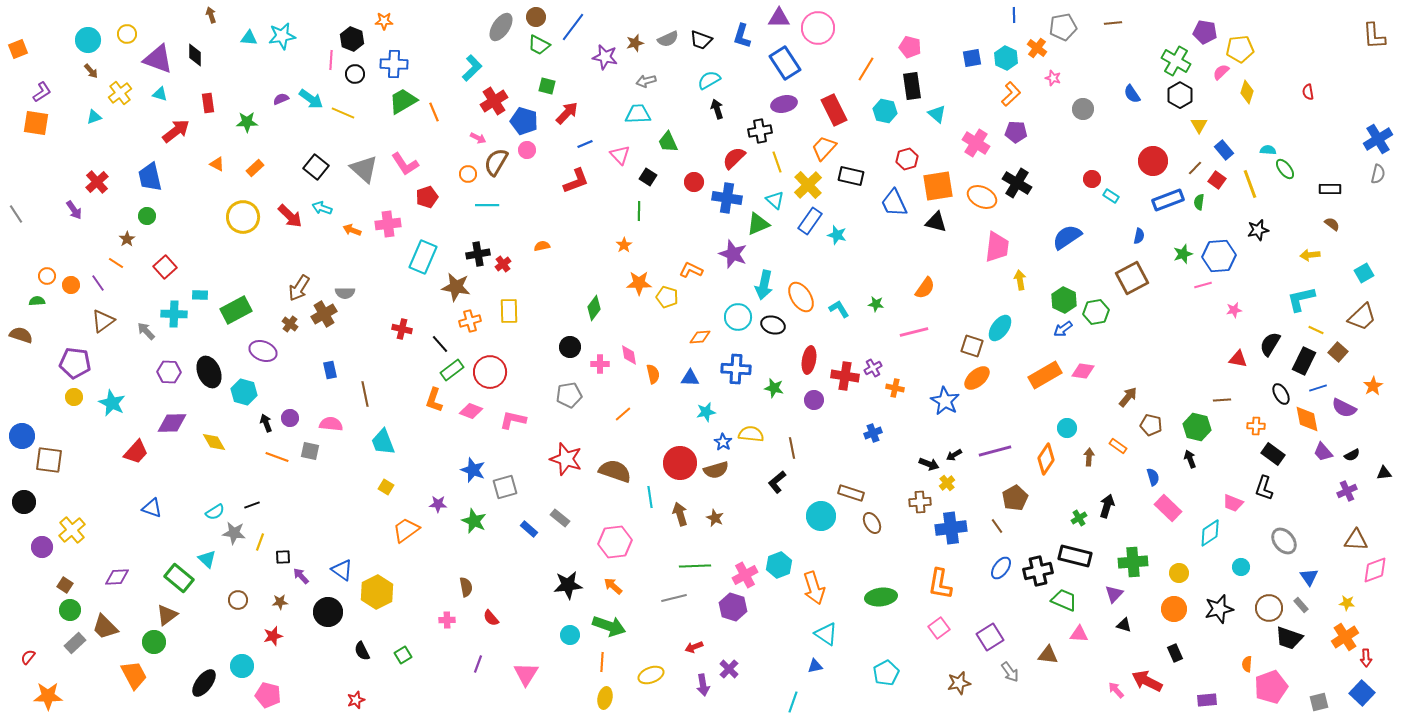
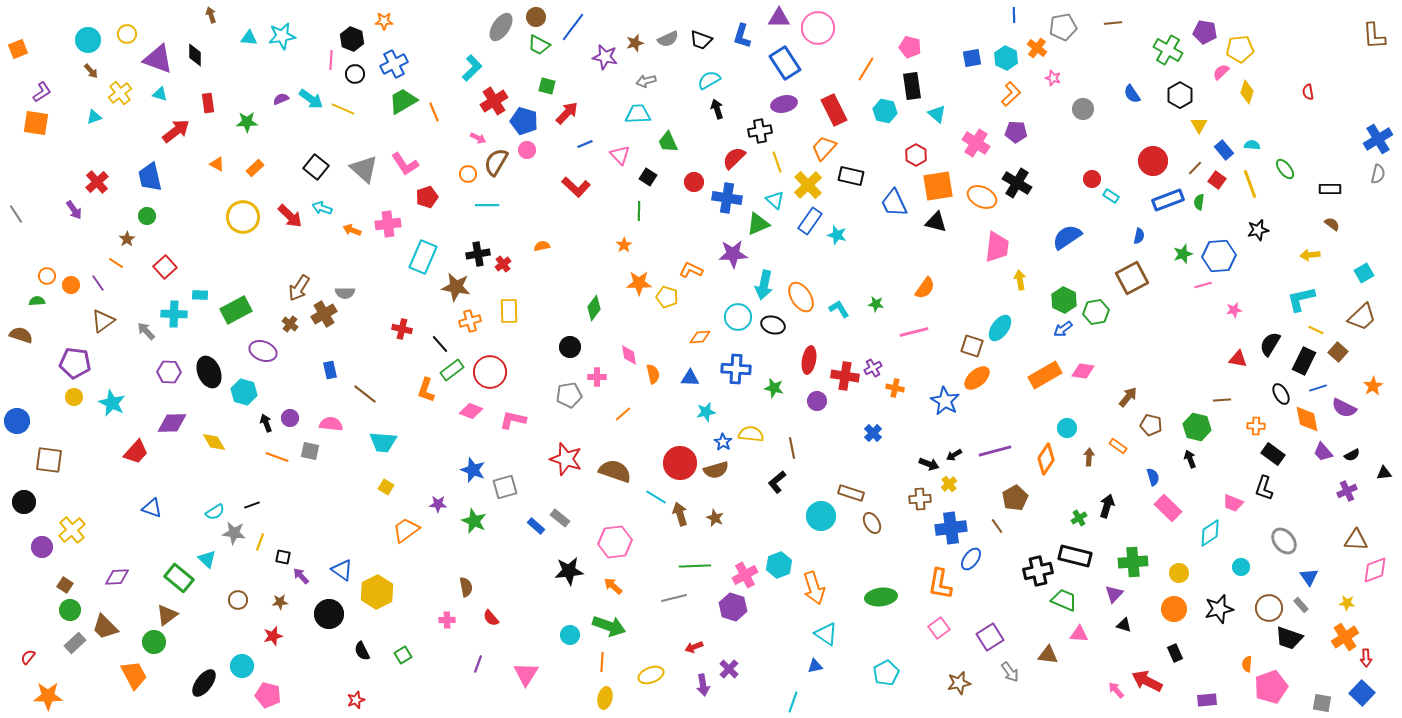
green cross at (1176, 61): moved 8 px left, 11 px up
blue cross at (394, 64): rotated 28 degrees counterclockwise
yellow line at (343, 113): moved 4 px up
cyan semicircle at (1268, 150): moved 16 px left, 5 px up
red hexagon at (907, 159): moved 9 px right, 4 px up; rotated 15 degrees counterclockwise
red L-shape at (576, 181): moved 6 px down; rotated 64 degrees clockwise
purple star at (733, 254): rotated 24 degrees counterclockwise
pink cross at (600, 364): moved 3 px left, 13 px down
brown line at (365, 394): rotated 40 degrees counterclockwise
orange L-shape at (434, 400): moved 8 px left, 10 px up
purple circle at (814, 400): moved 3 px right, 1 px down
blue cross at (873, 433): rotated 24 degrees counterclockwise
blue circle at (22, 436): moved 5 px left, 15 px up
cyan trapezoid at (383, 442): rotated 64 degrees counterclockwise
yellow cross at (947, 483): moved 2 px right, 1 px down
cyan line at (650, 497): moved 6 px right; rotated 50 degrees counterclockwise
brown cross at (920, 502): moved 3 px up
blue rectangle at (529, 529): moved 7 px right, 3 px up
black square at (283, 557): rotated 14 degrees clockwise
blue ellipse at (1001, 568): moved 30 px left, 9 px up
black star at (568, 585): moved 1 px right, 14 px up
black circle at (328, 612): moved 1 px right, 2 px down
gray square at (1319, 702): moved 3 px right, 1 px down; rotated 24 degrees clockwise
